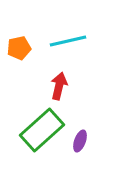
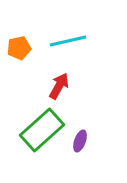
red arrow: rotated 16 degrees clockwise
